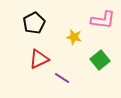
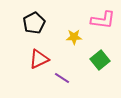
yellow star: rotated 14 degrees counterclockwise
